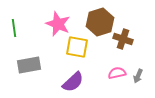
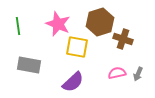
green line: moved 4 px right, 2 px up
gray rectangle: rotated 20 degrees clockwise
gray arrow: moved 2 px up
